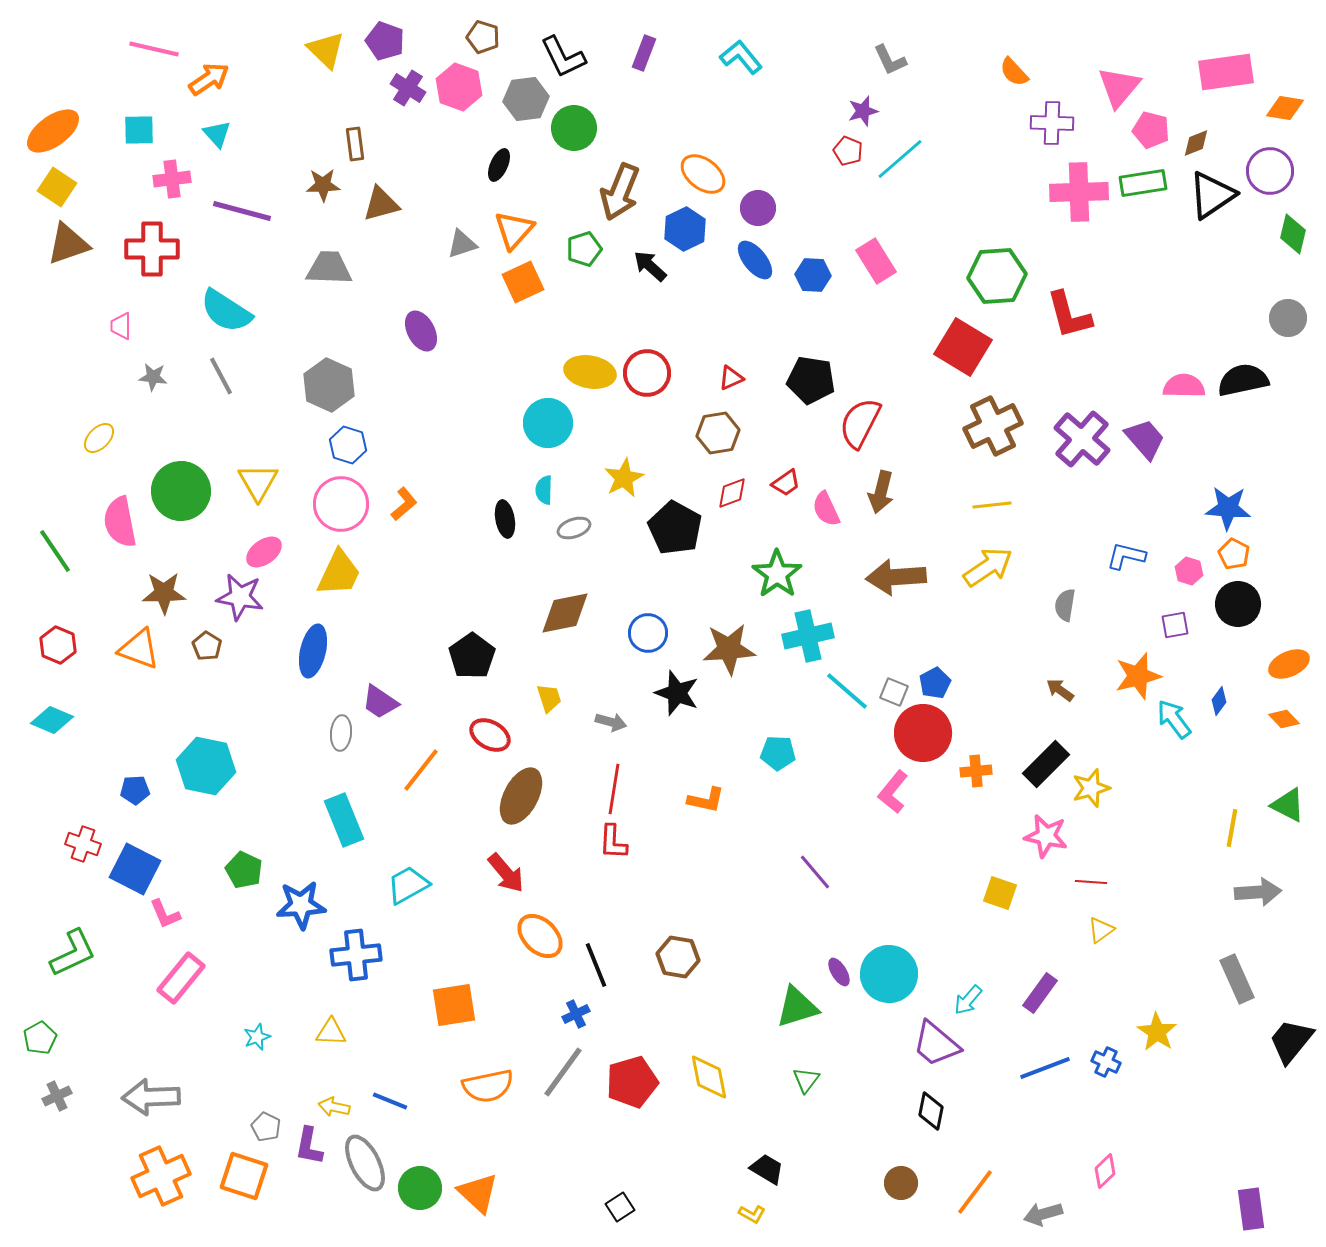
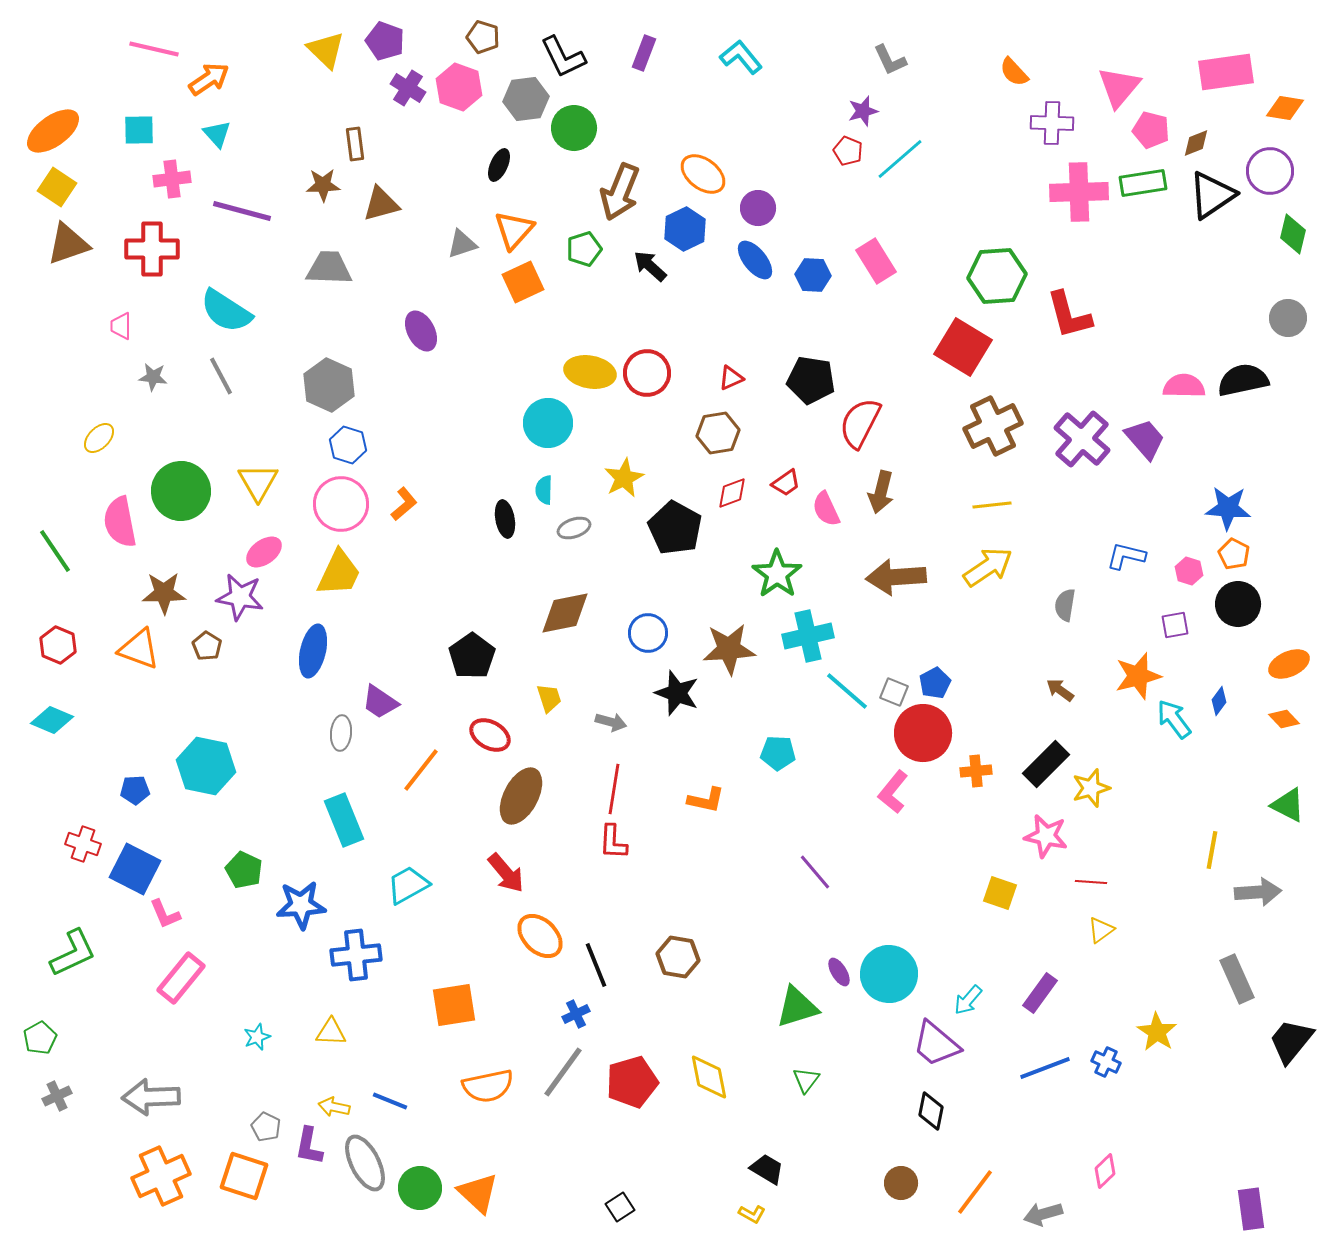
yellow line at (1232, 828): moved 20 px left, 22 px down
